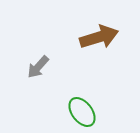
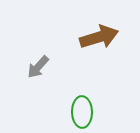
green ellipse: rotated 36 degrees clockwise
